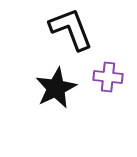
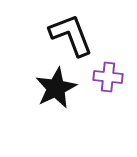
black L-shape: moved 6 px down
